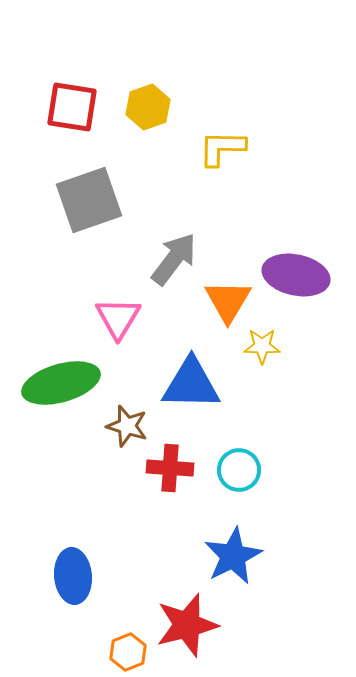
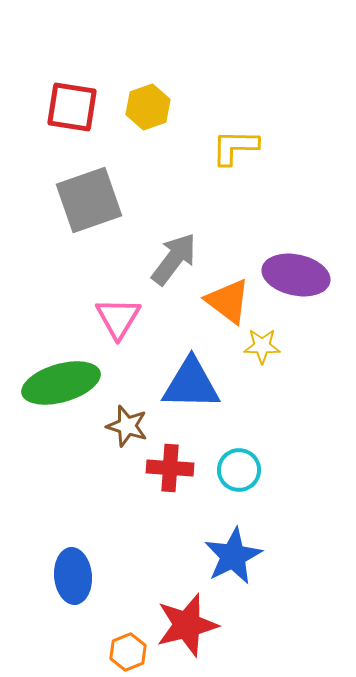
yellow L-shape: moved 13 px right, 1 px up
orange triangle: rotated 24 degrees counterclockwise
